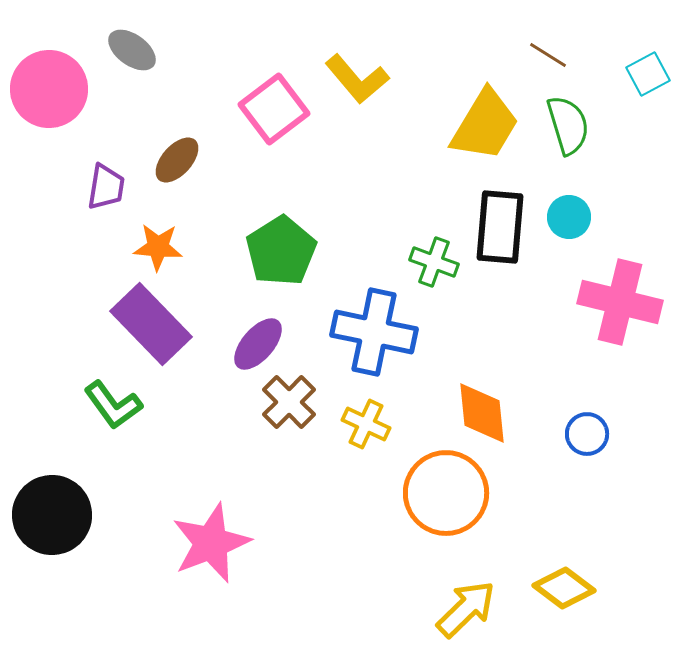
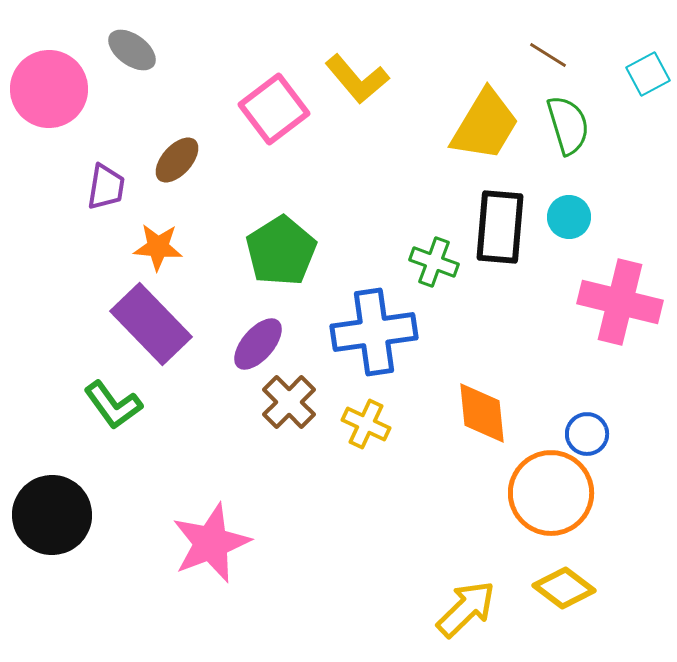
blue cross: rotated 20 degrees counterclockwise
orange circle: moved 105 px right
